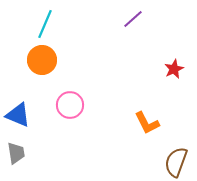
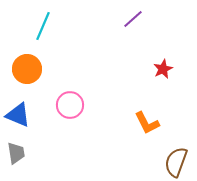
cyan line: moved 2 px left, 2 px down
orange circle: moved 15 px left, 9 px down
red star: moved 11 px left
